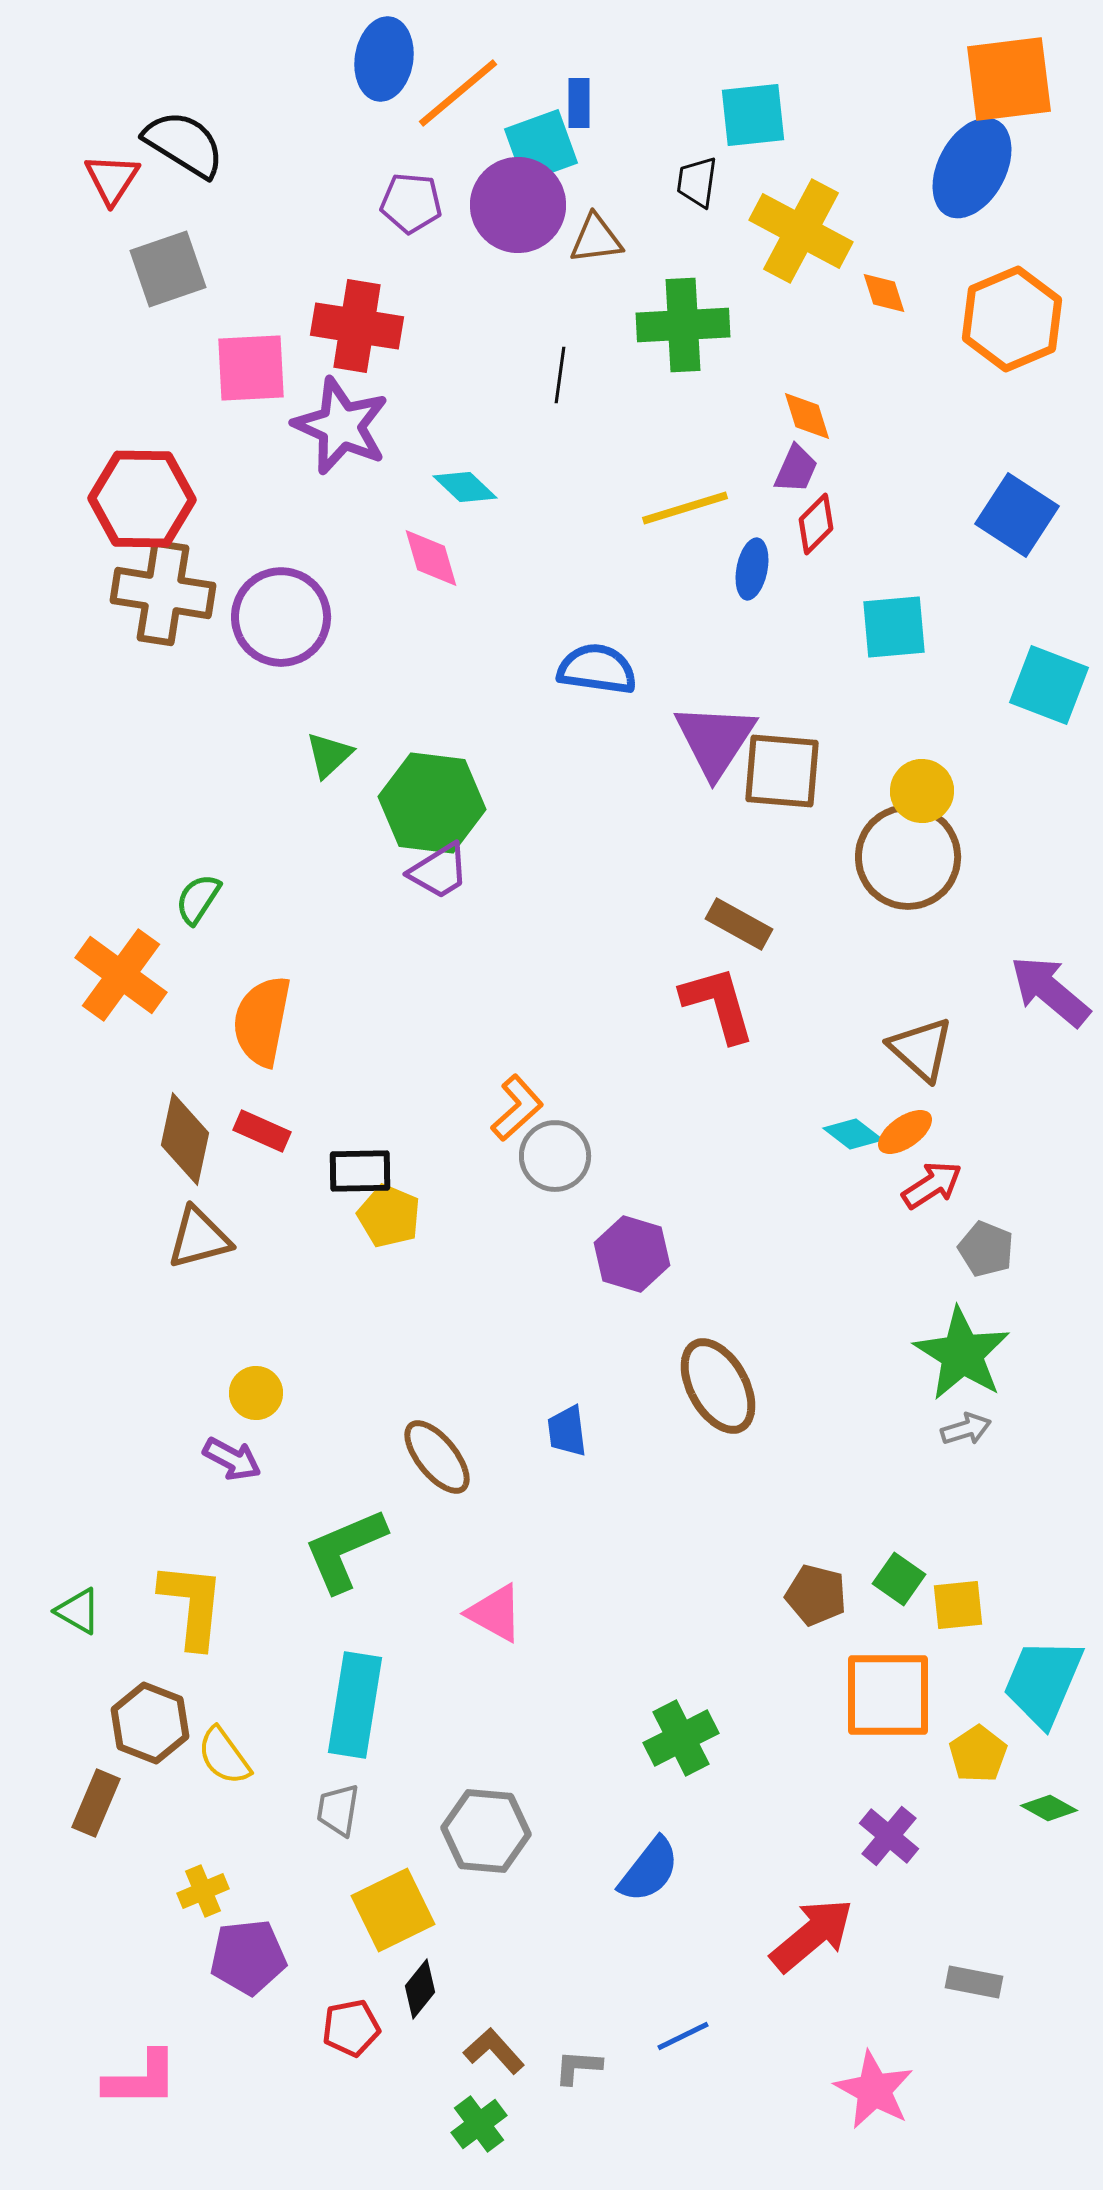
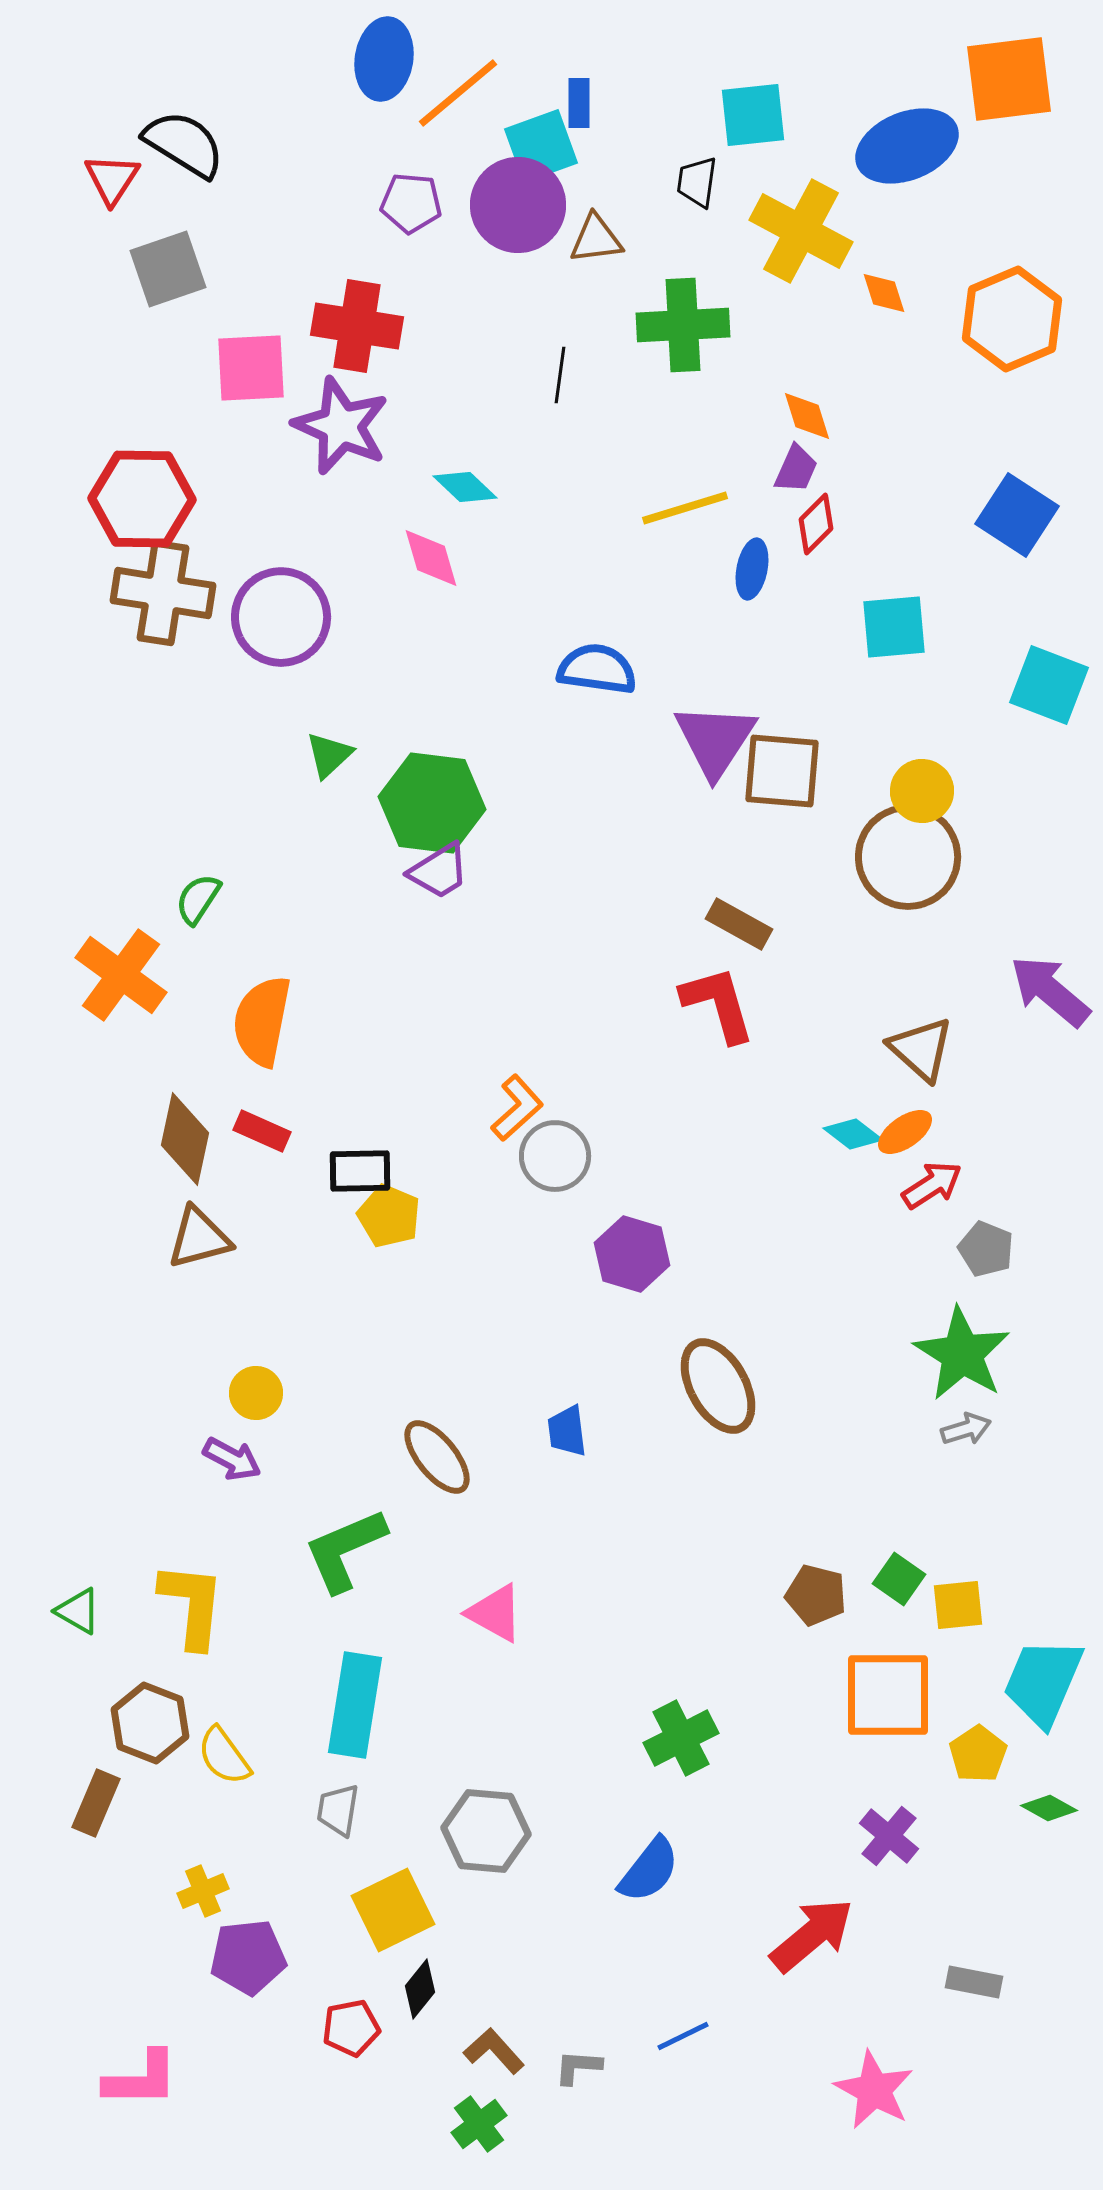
blue ellipse at (972, 168): moved 65 px left, 22 px up; rotated 40 degrees clockwise
